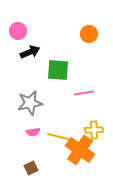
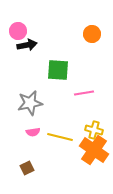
orange circle: moved 3 px right
black arrow: moved 3 px left, 7 px up; rotated 12 degrees clockwise
yellow cross: rotated 18 degrees clockwise
orange cross: moved 14 px right
brown square: moved 4 px left
